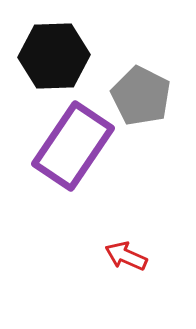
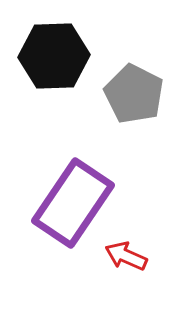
gray pentagon: moved 7 px left, 2 px up
purple rectangle: moved 57 px down
